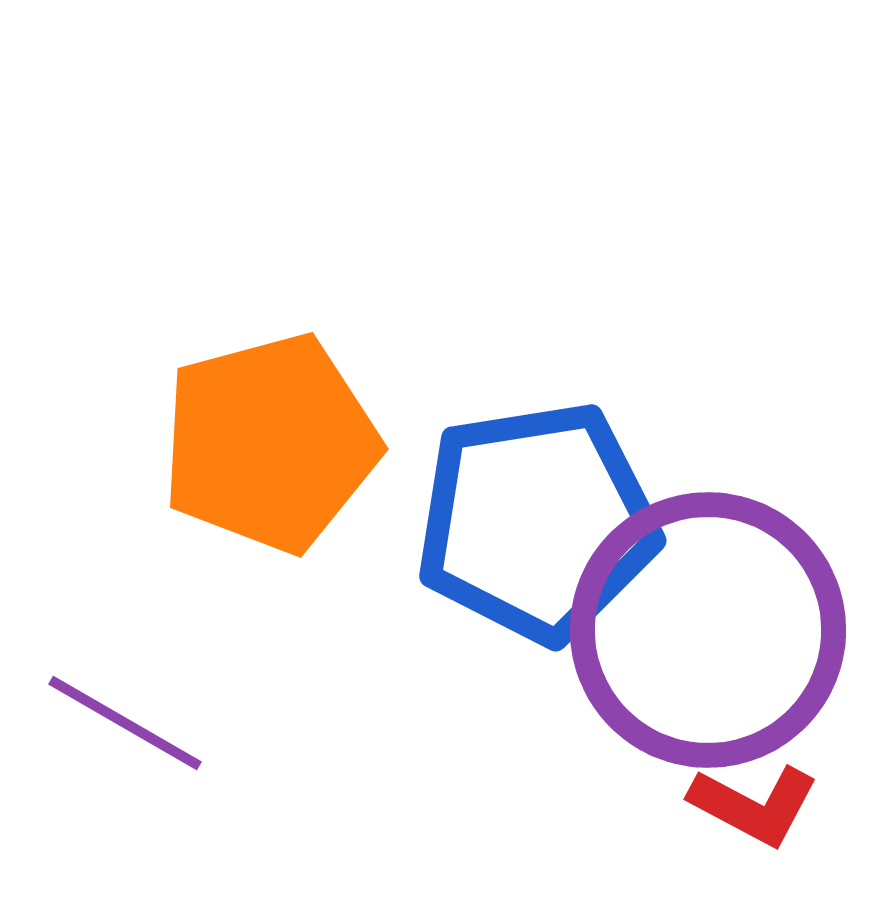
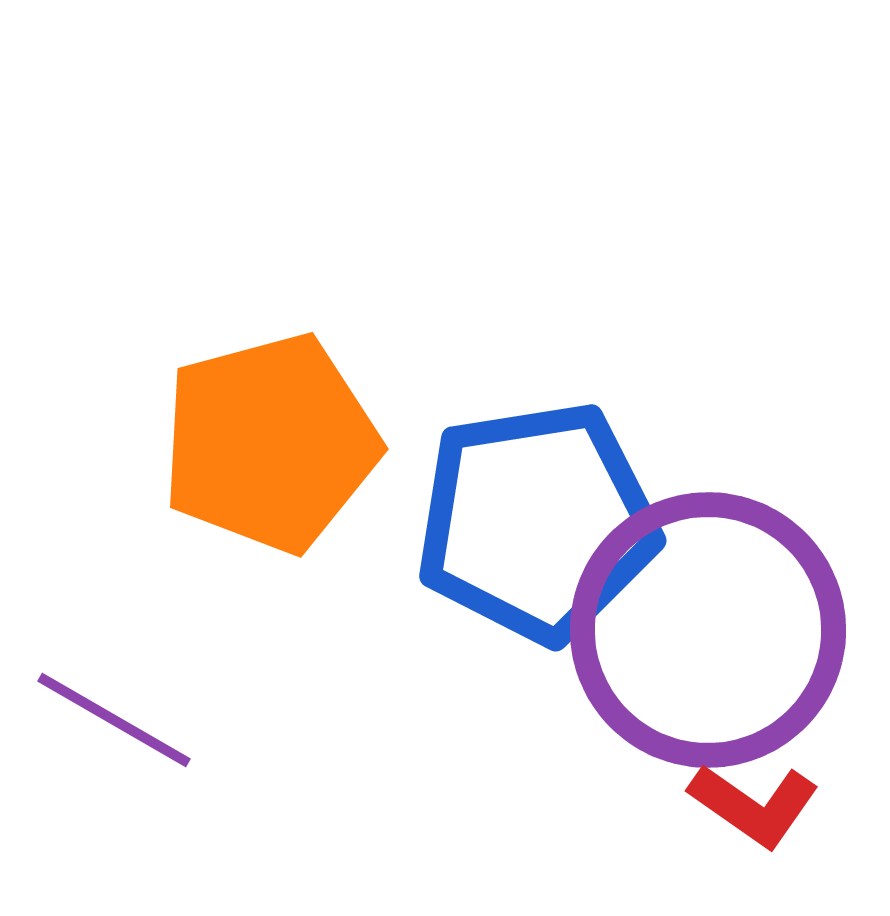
purple line: moved 11 px left, 3 px up
red L-shape: rotated 7 degrees clockwise
